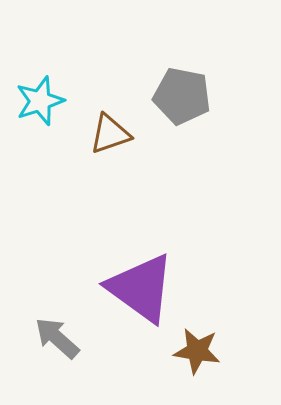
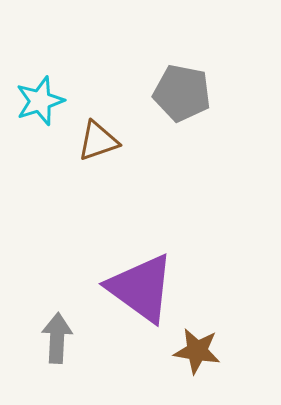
gray pentagon: moved 3 px up
brown triangle: moved 12 px left, 7 px down
gray arrow: rotated 51 degrees clockwise
